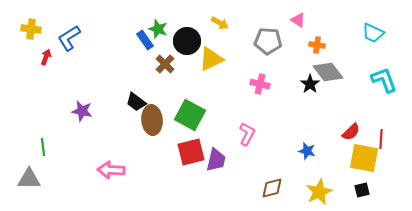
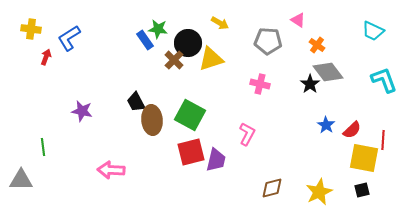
green star: rotated 12 degrees counterclockwise
cyan trapezoid: moved 2 px up
black circle: moved 1 px right, 2 px down
orange cross: rotated 28 degrees clockwise
yellow triangle: rotated 8 degrees clockwise
brown cross: moved 9 px right, 4 px up
black trapezoid: rotated 25 degrees clockwise
red semicircle: moved 1 px right, 2 px up
red line: moved 2 px right, 1 px down
blue star: moved 19 px right, 26 px up; rotated 18 degrees clockwise
gray triangle: moved 8 px left, 1 px down
